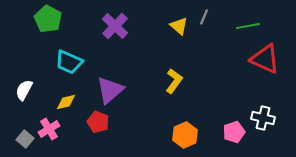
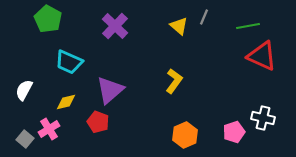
red triangle: moved 3 px left, 3 px up
